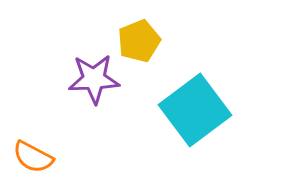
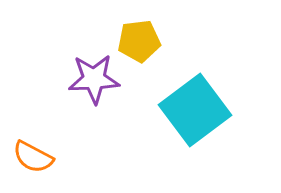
yellow pentagon: rotated 15 degrees clockwise
